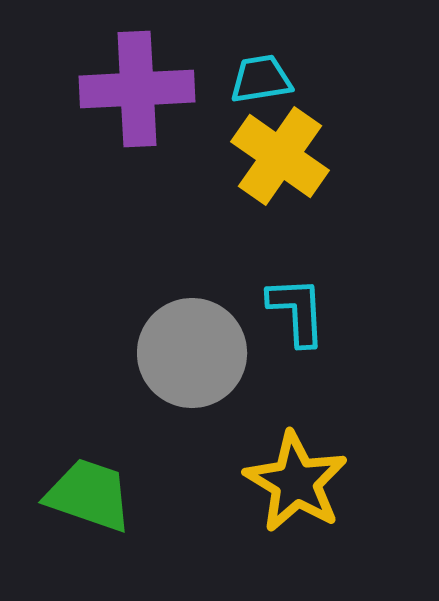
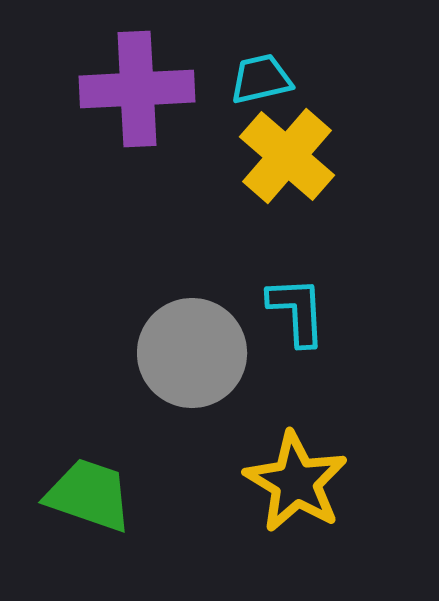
cyan trapezoid: rotated 4 degrees counterclockwise
yellow cross: moved 7 px right; rotated 6 degrees clockwise
